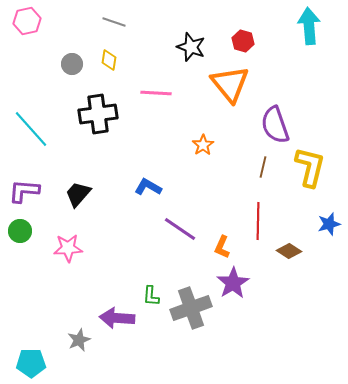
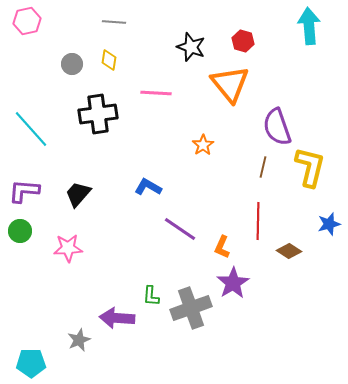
gray line: rotated 15 degrees counterclockwise
purple semicircle: moved 2 px right, 2 px down
